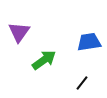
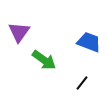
blue trapezoid: rotated 30 degrees clockwise
green arrow: rotated 70 degrees clockwise
